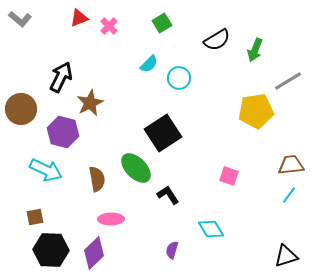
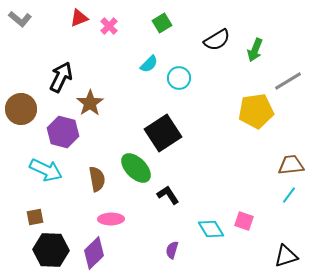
brown star: rotated 8 degrees counterclockwise
pink square: moved 15 px right, 45 px down
